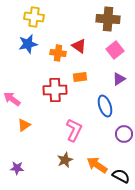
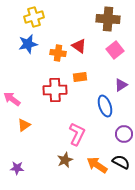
yellow cross: rotated 24 degrees counterclockwise
purple triangle: moved 2 px right, 6 px down
pink L-shape: moved 3 px right, 4 px down
black semicircle: moved 14 px up
